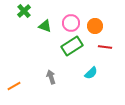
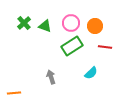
green cross: moved 12 px down
orange line: moved 7 px down; rotated 24 degrees clockwise
